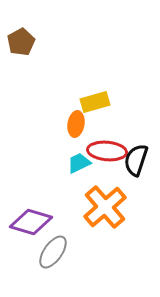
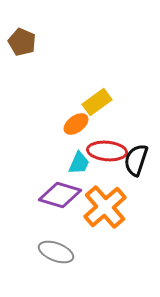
brown pentagon: moved 1 px right; rotated 20 degrees counterclockwise
yellow rectangle: moved 2 px right; rotated 20 degrees counterclockwise
orange ellipse: rotated 45 degrees clockwise
cyan trapezoid: rotated 140 degrees clockwise
purple diamond: moved 29 px right, 27 px up
gray ellipse: moved 3 px right; rotated 76 degrees clockwise
